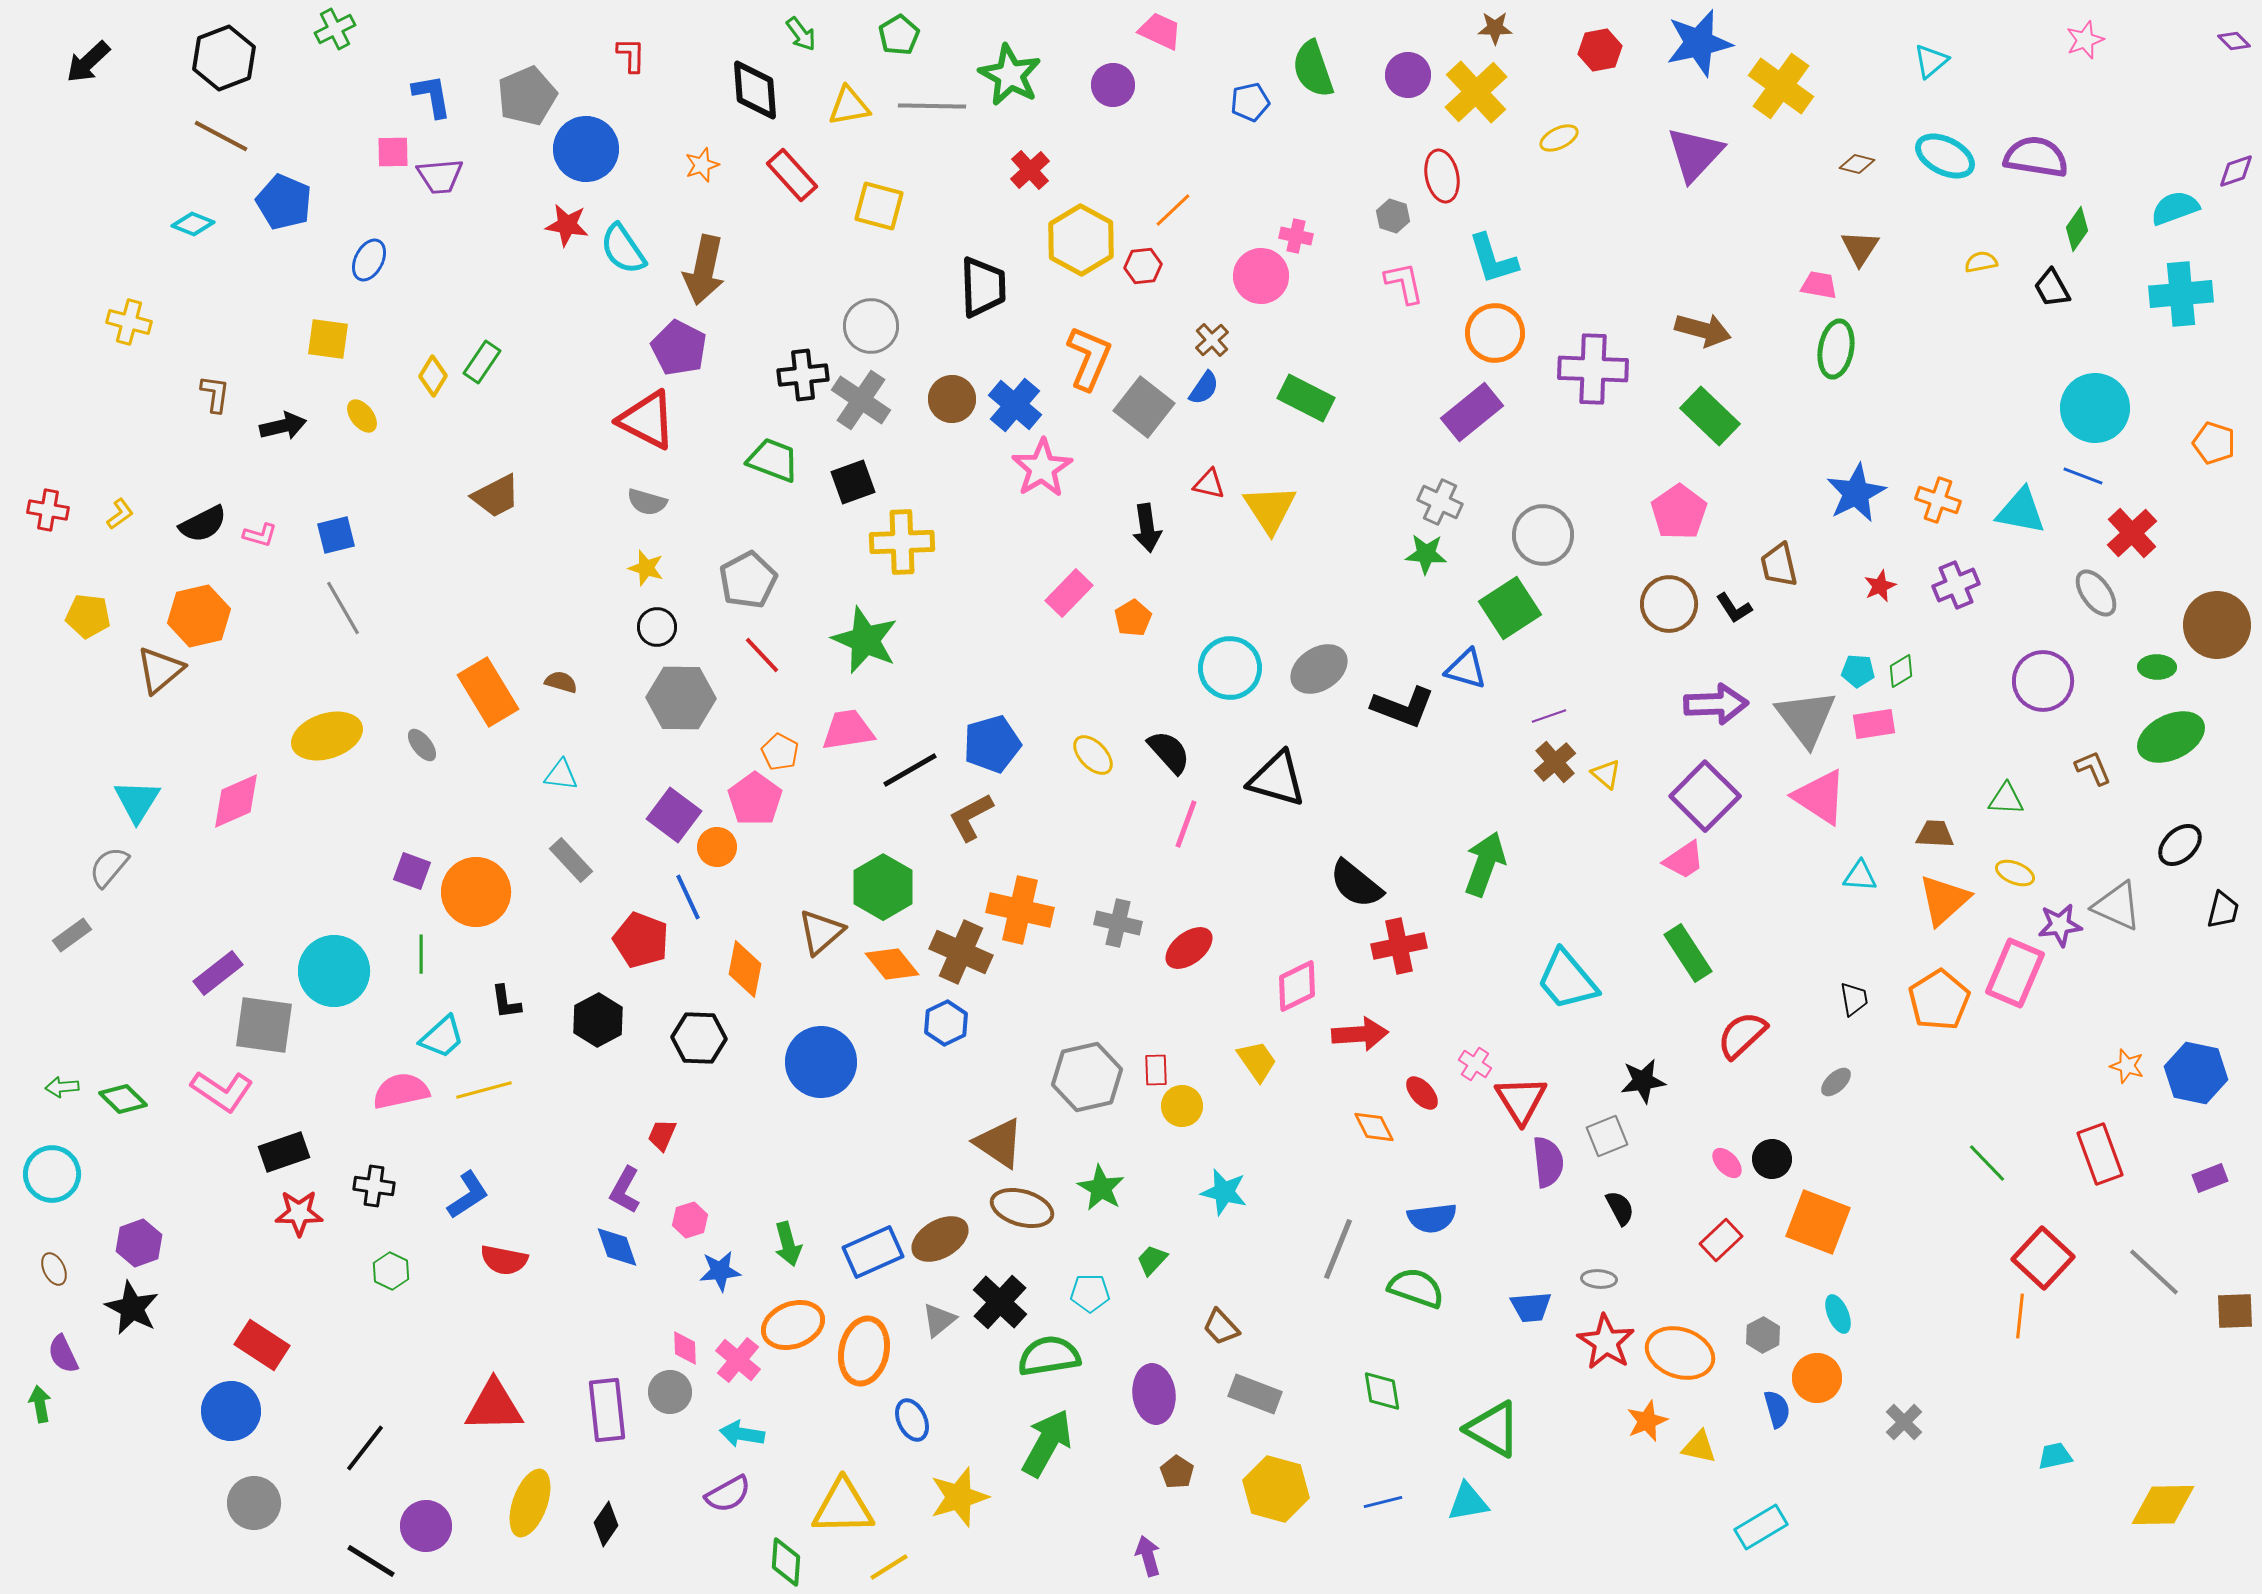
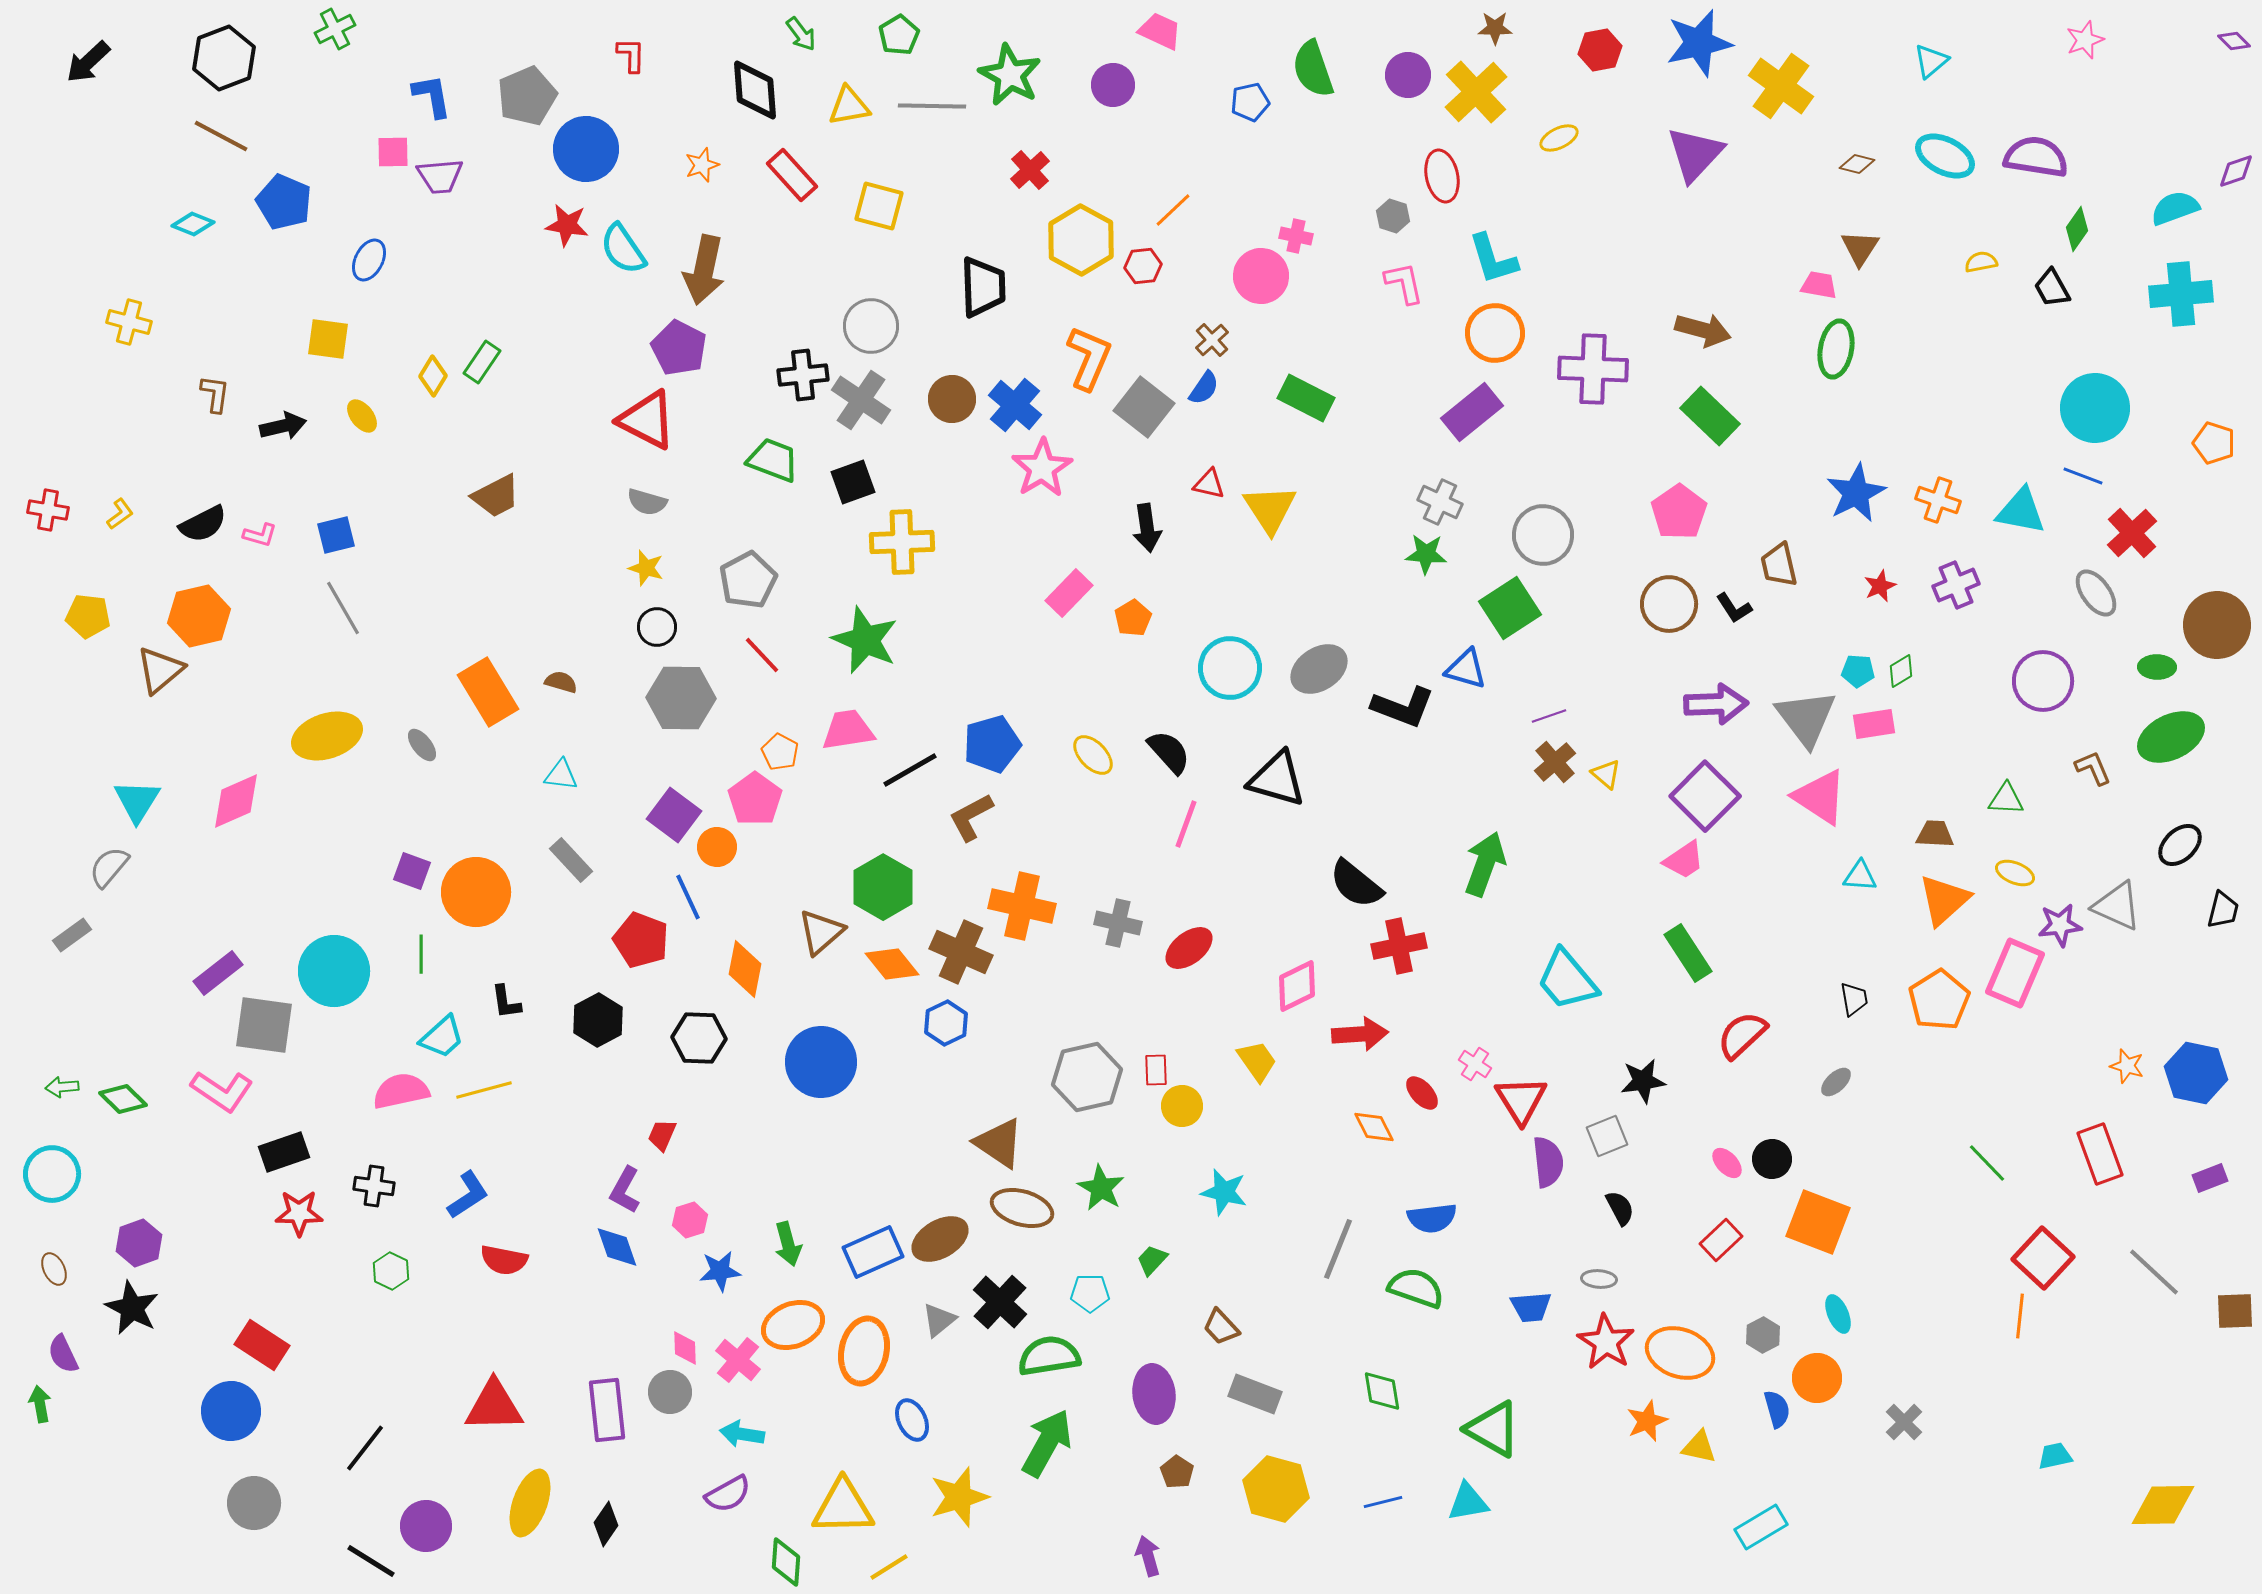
orange cross at (1020, 910): moved 2 px right, 4 px up
